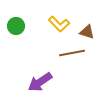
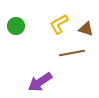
yellow L-shape: rotated 105 degrees clockwise
brown triangle: moved 1 px left, 3 px up
